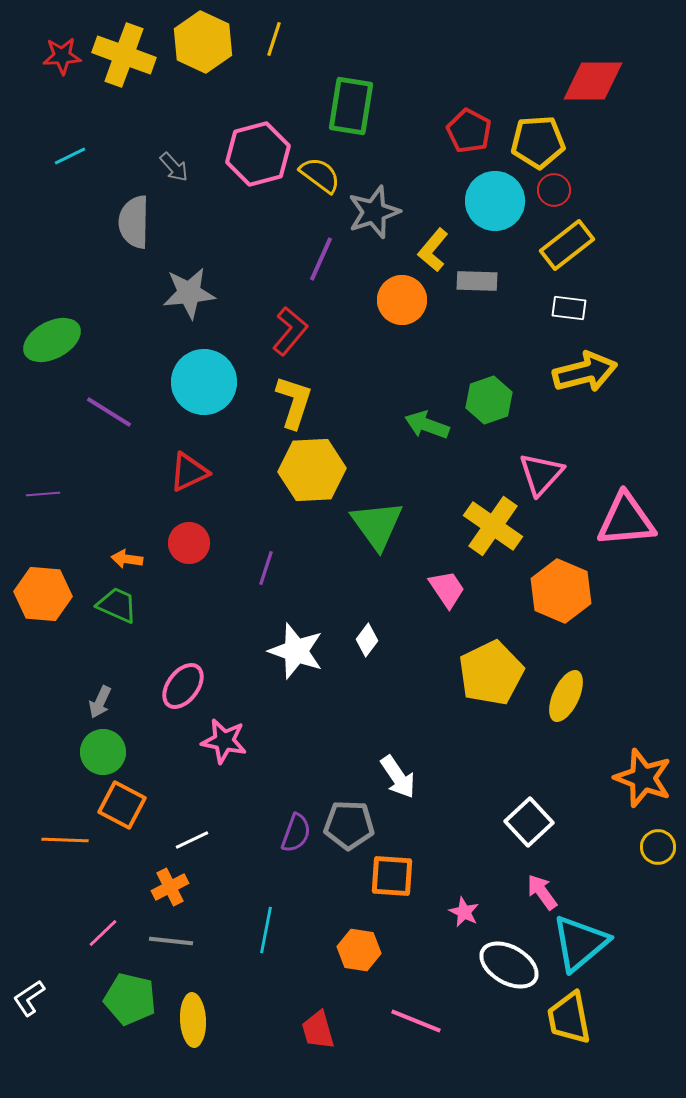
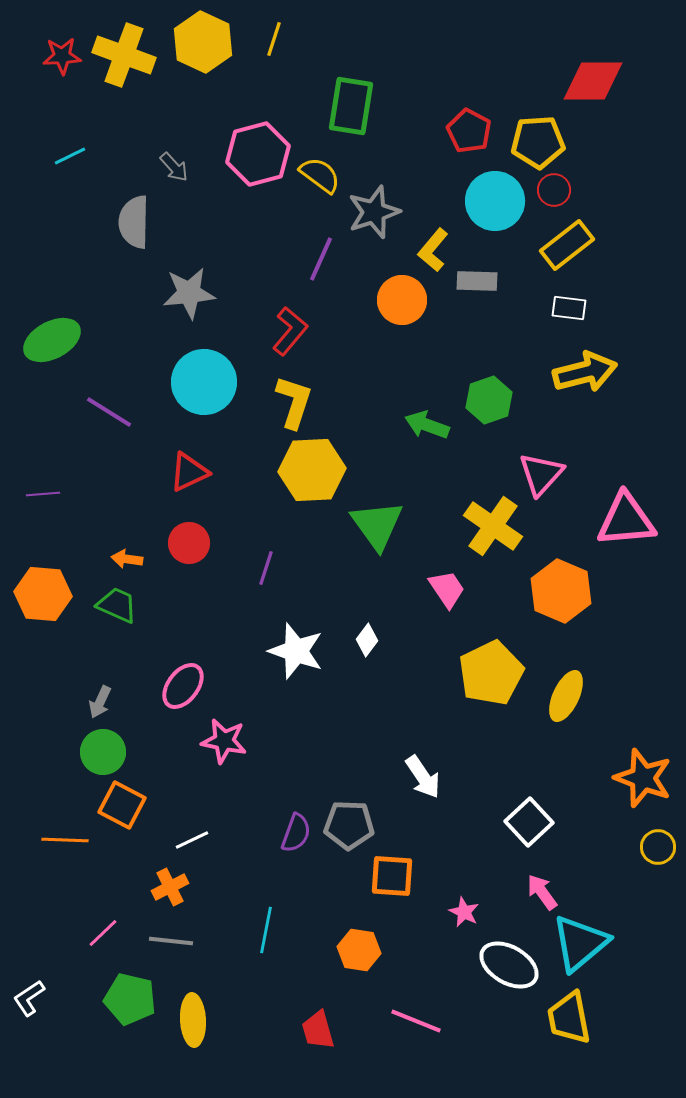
white arrow at (398, 777): moved 25 px right
